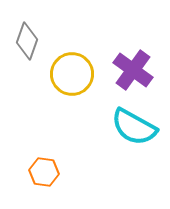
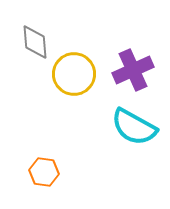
gray diamond: moved 8 px right, 1 px down; rotated 24 degrees counterclockwise
purple cross: rotated 30 degrees clockwise
yellow circle: moved 2 px right
